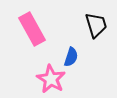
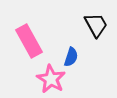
black trapezoid: rotated 12 degrees counterclockwise
pink rectangle: moved 3 px left, 12 px down
